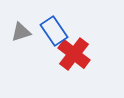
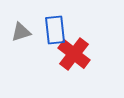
blue rectangle: moved 1 px right, 1 px up; rotated 28 degrees clockwise
